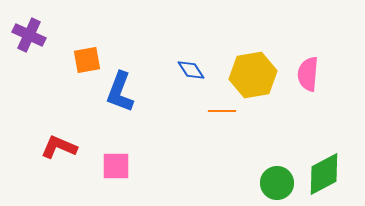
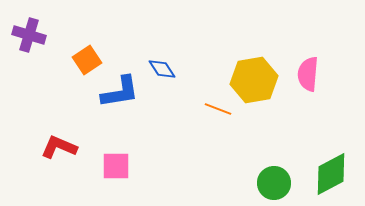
purple cross: rotated 8 degrees counterclockwise
orange square: rotated 24 degrees counterclockwise
blue diamond: moved 29 px left, 1 px up
yellow hexagon: moved 1 px right, 5 px down
blue L-shape: rotated 120 degrees counterclockwise
orange line: moved 4 px left, 2 px up; rotated 20 degrees clockwise
green diamond: moved 7 px right
green circle: moved 3 px left
